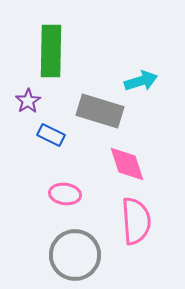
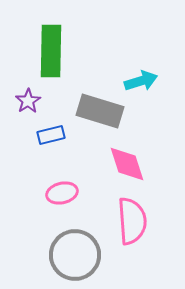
blue rectangle: rotated 40 degrees counterclockwise
pink ellipse: moved 3 px left, 1 px up; rotated 20 degrees counterclockwise
pink semicircle: moved 4 px left
